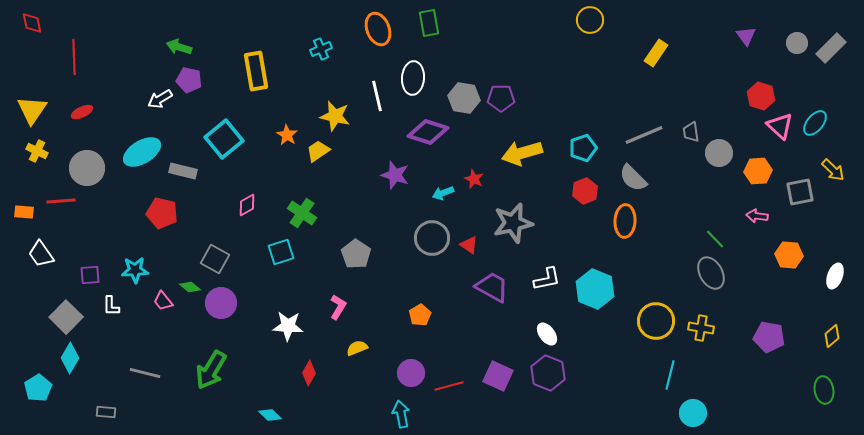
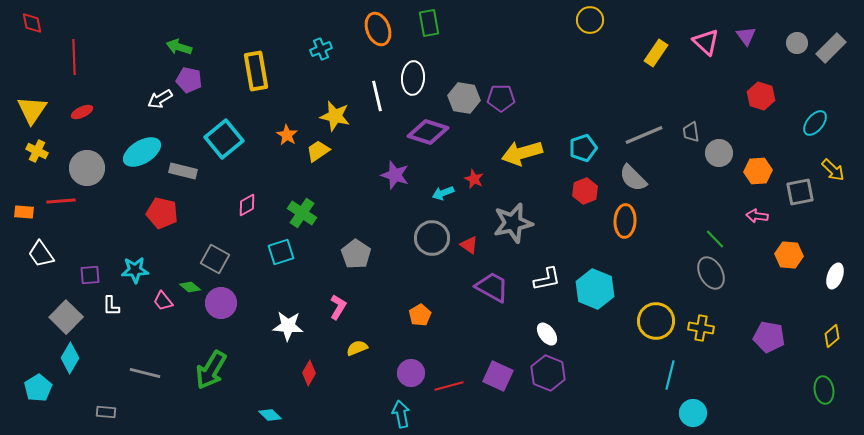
pink triangle at (780, 126): moved 74 px left, 84 px up
